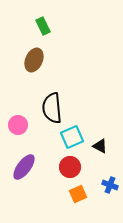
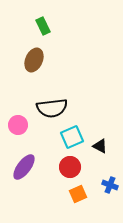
black semicircle: rotated 92 degrees counterclockwise
